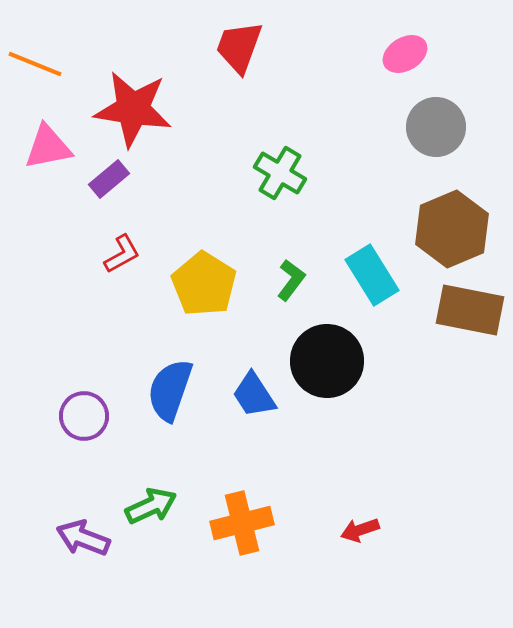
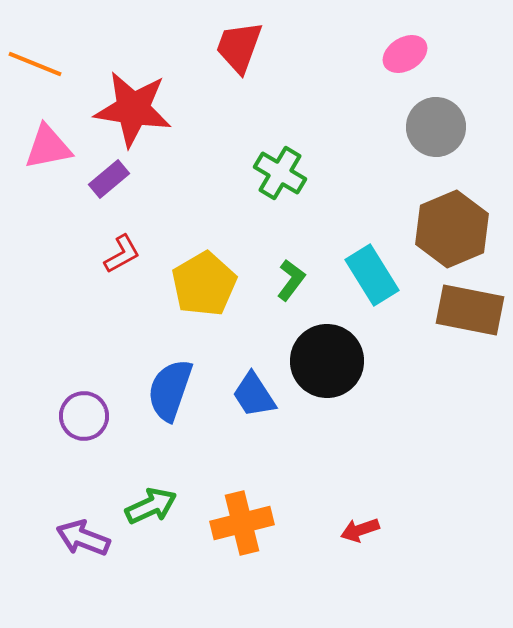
yellow pentagon: rotated 10 degrees clockwise
